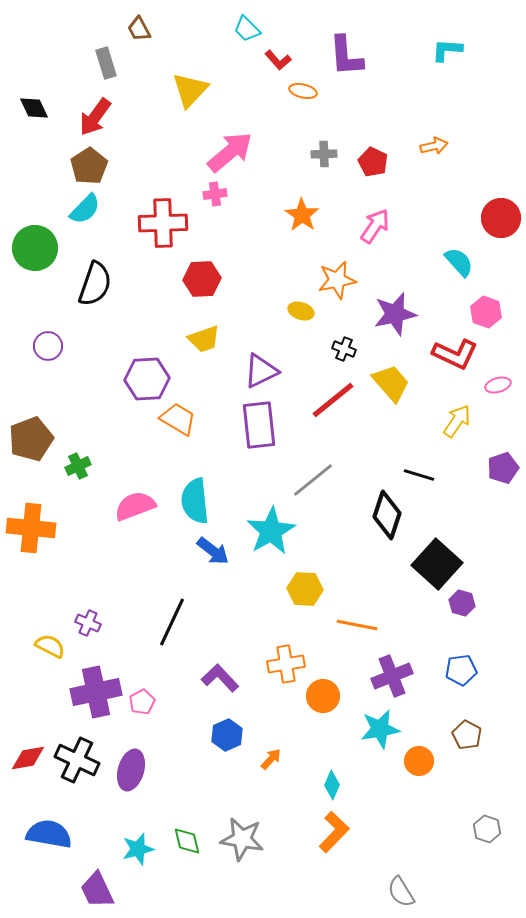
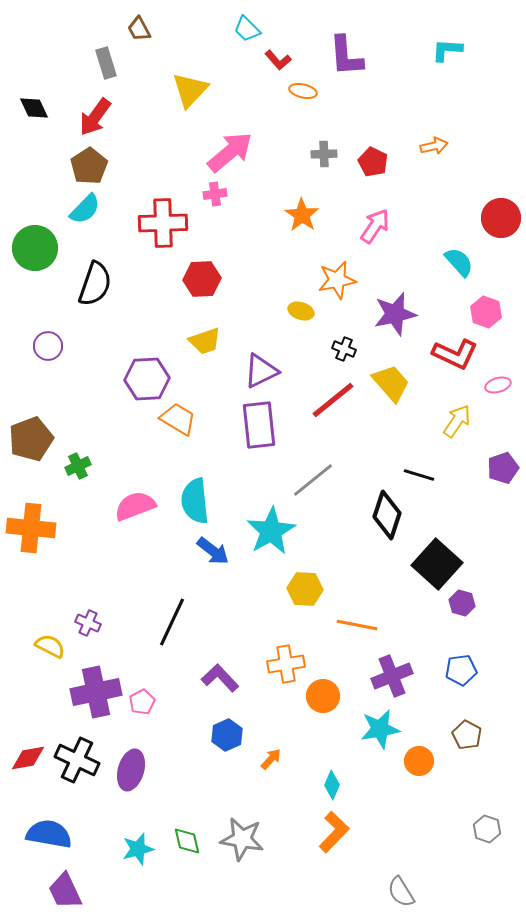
yellow trapezoid at (204, 339): moved 1 px right, 2 px down
purple trapezoid at (97, 890): moved 32 px left, 1 px down
